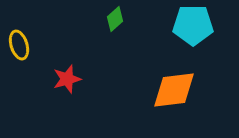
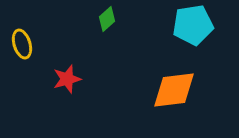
green diamond: moved 8 px left
cyan pentagon: rotated 9 degrees counterclockwise
yellow ellipse: moved 3 px right, 1 px up
